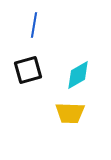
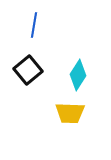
black square: rotated 24 degrees counterclockwise
cyan diamond: rotated 28 degrees counterclockwise
